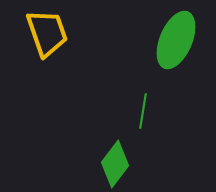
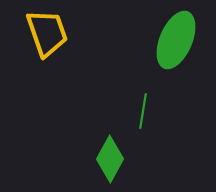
green diamond: moved 5 px left, 5 px up; rotated 9 degrees counterclockwise
